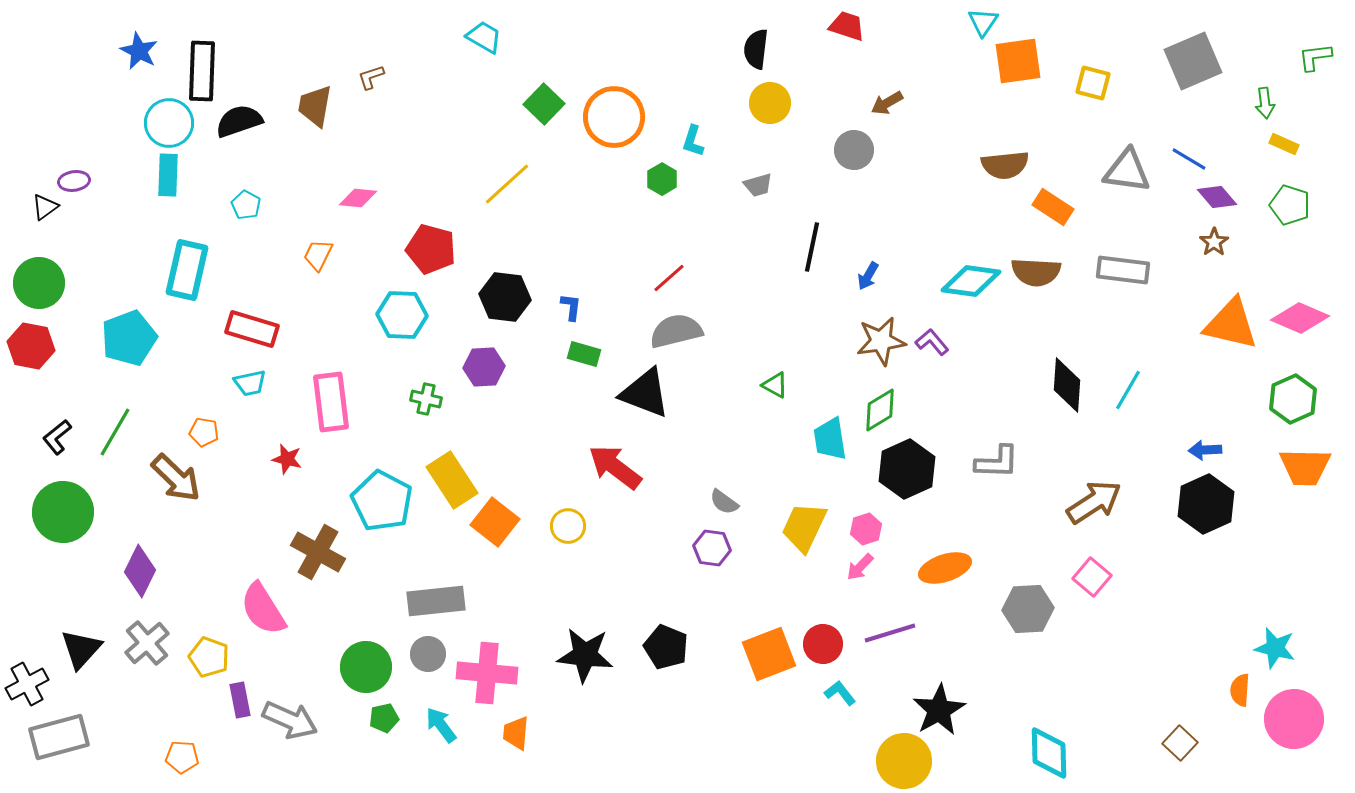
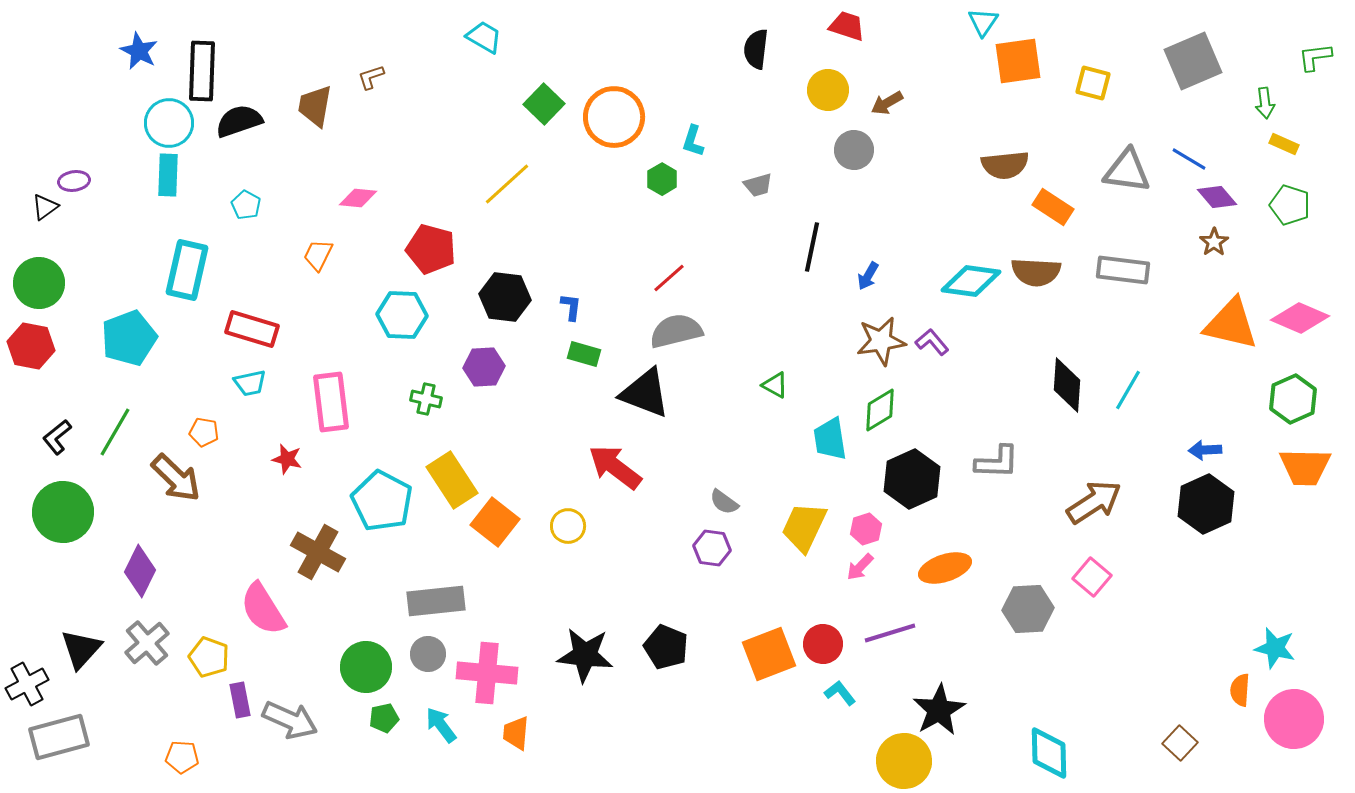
yellow circle at (770, 103): moved 58 px right, 13 px up
black hexagon at (907, 469): moved 5 px right, 10 px down
